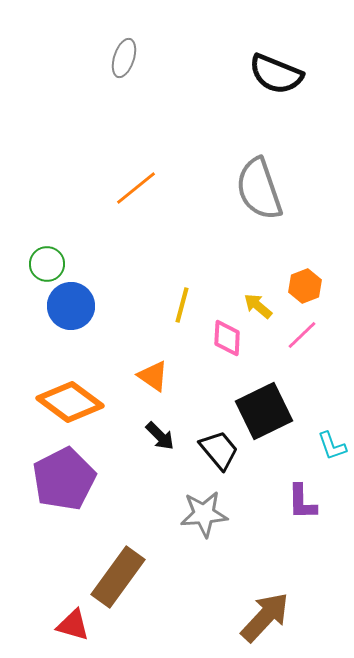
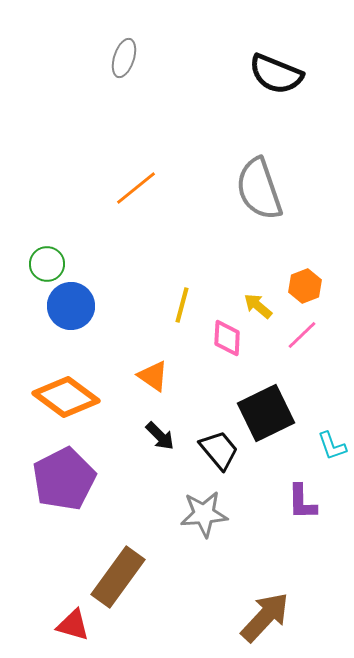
orange diamond: moved 4 px left, 5 px up
black square: moved 2 px right, 2 px down
